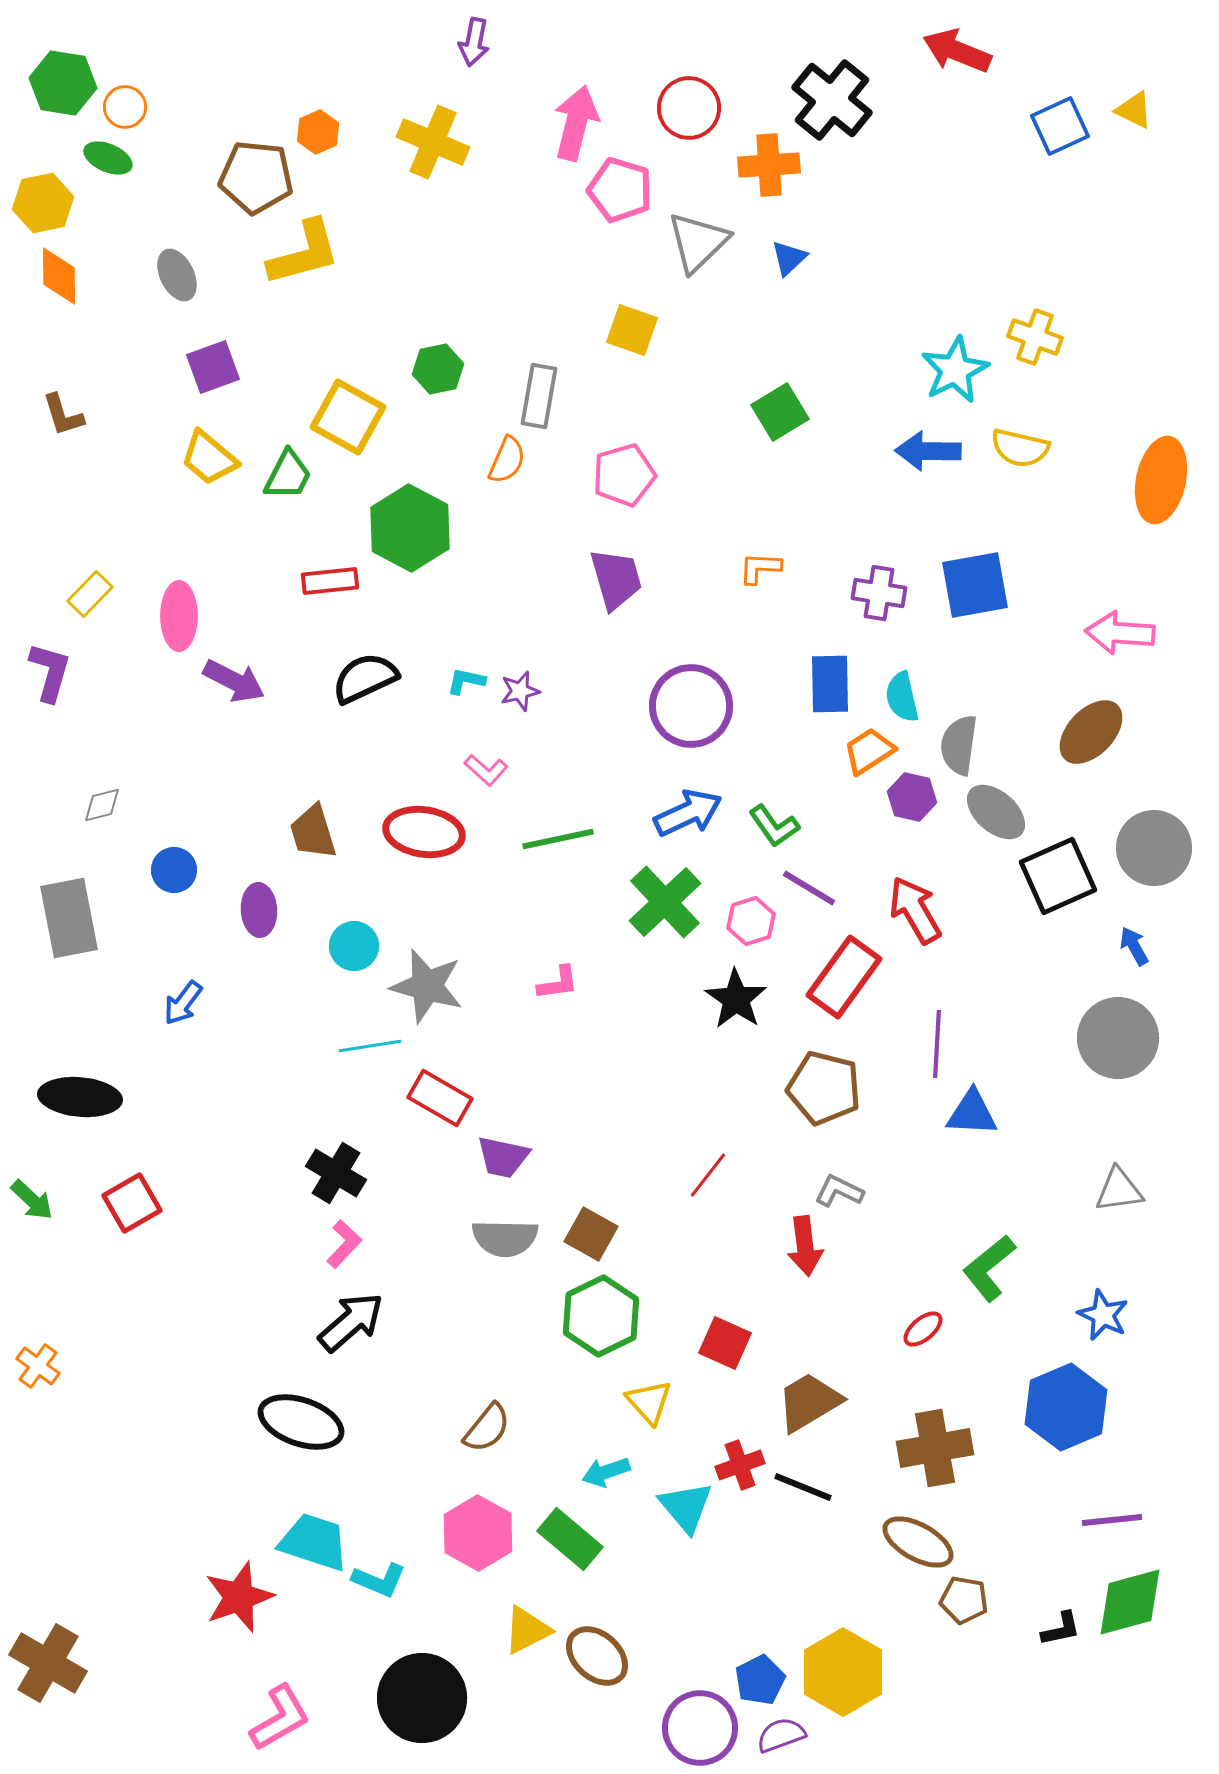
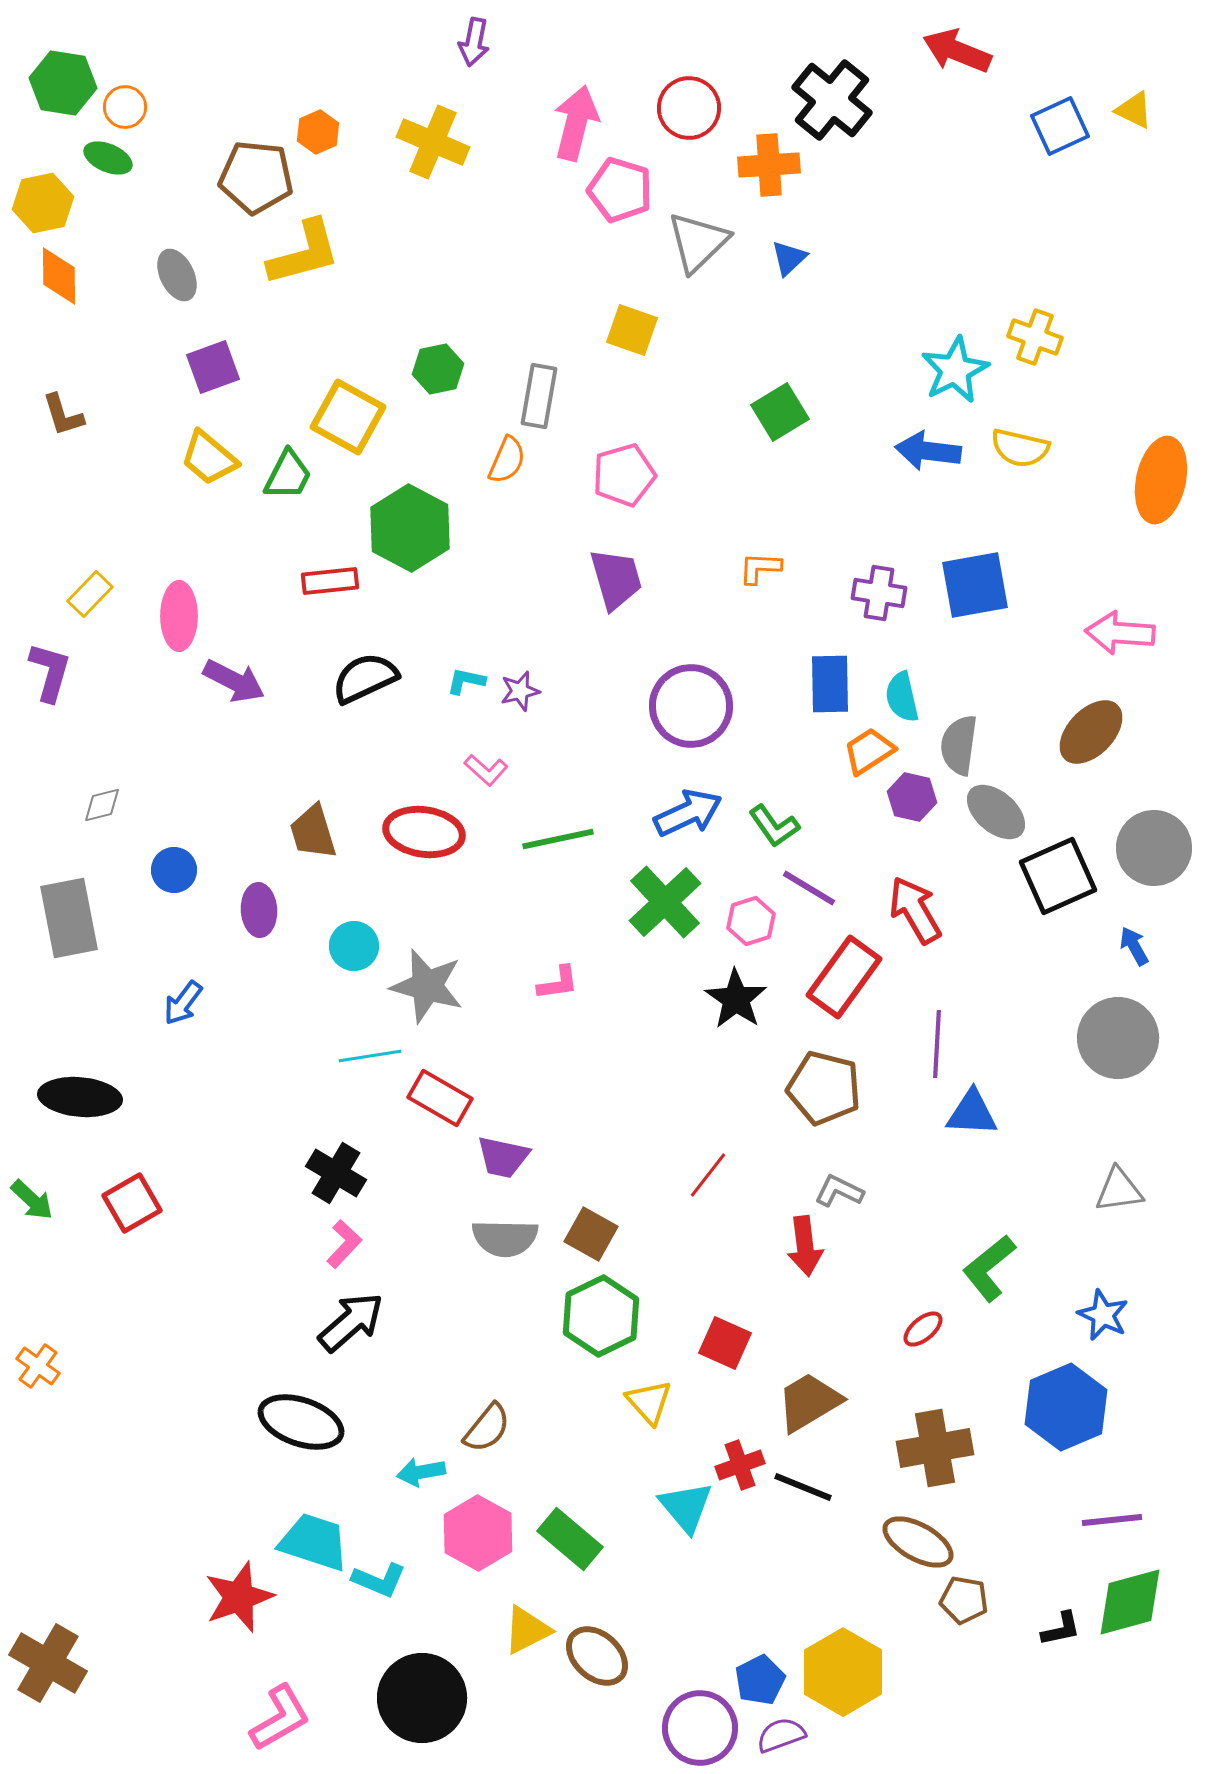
blue arrow at (928, 451): rotated 6 degrees clockwise
cyan line at (370, 1046): moved 10 px down
cyan arrow at (606, 1472): moved 185 px left; rotated 9 degrees clockwise
